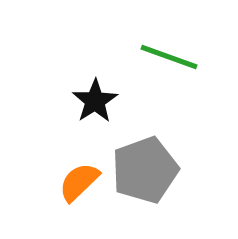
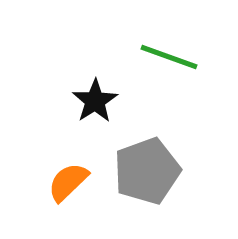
gray pentagon: moved 2 px right, 1 px down
orange semicircle: moved 11 px left
